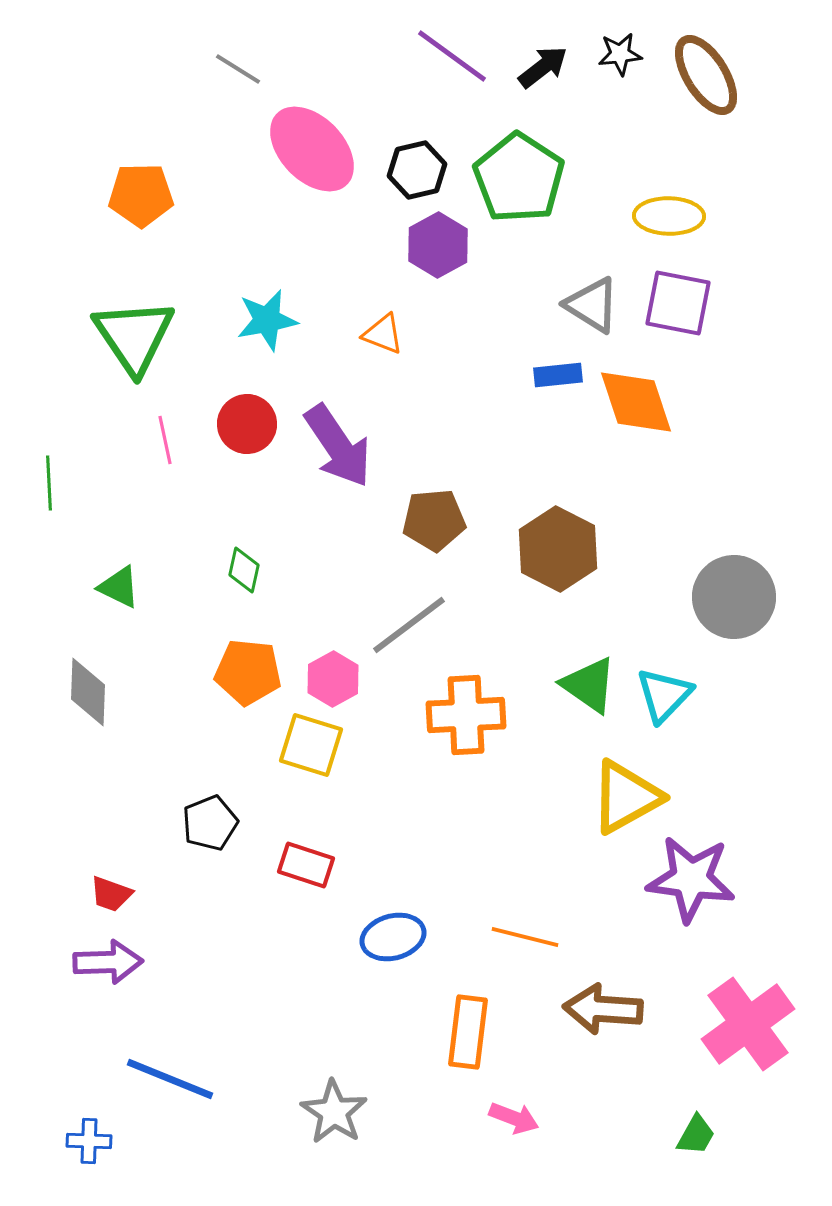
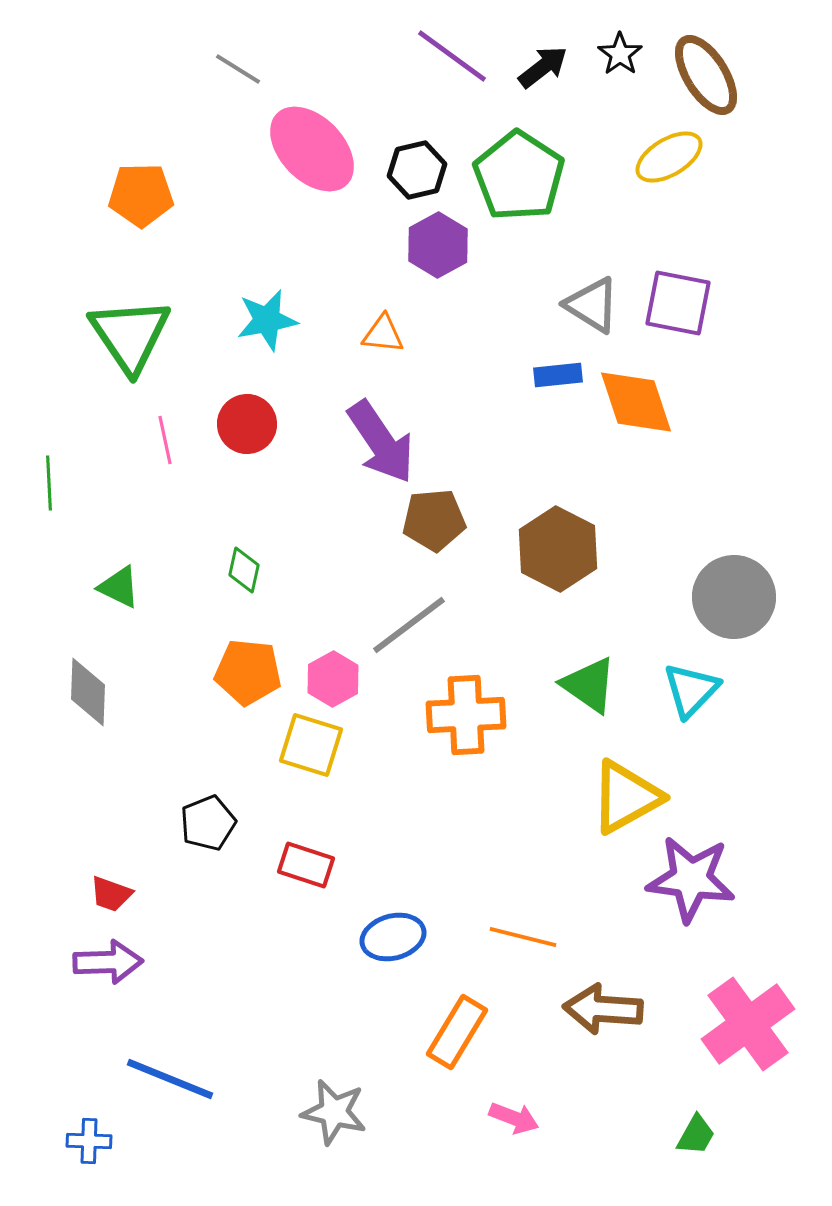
black star at (620, 54): rotated 30 degrees counterclockwise
green pentagon at (519, 178): moved 2 px up
yellow ellipse at (669, 216): moved 59 px up; rotated 32 degrees counterclockwise
orange triangle at (383, 334): rotated 15 degrees counterclockwise
green triangle at (134, 336): moved 4 px left, 1 px up
purple arrow at (338, 446): moved 43 px right, 4 px up
cyan triangle at (664, 695): moved 27 px right, 5 px up
black pentagon at (210, 823): moved 2 px left
orange line at (525, 937): moved 2 px left
orange rectangle at (468, 1032): moved 11 px left; rotated 24 degrees clockwise
gray star at (334, 1112): rotated 20 degrees counterclockwise
